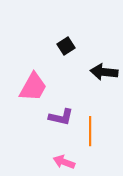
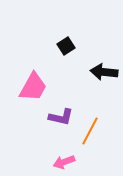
orange line: rotated 28 degrees clockwise
pink arrow: rotated 40 degrees counterclockwise
